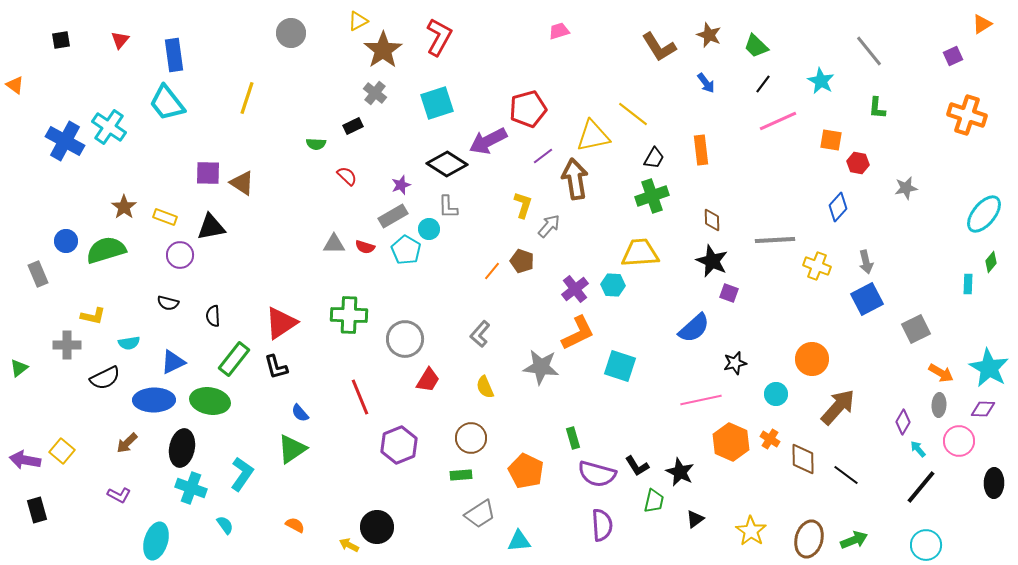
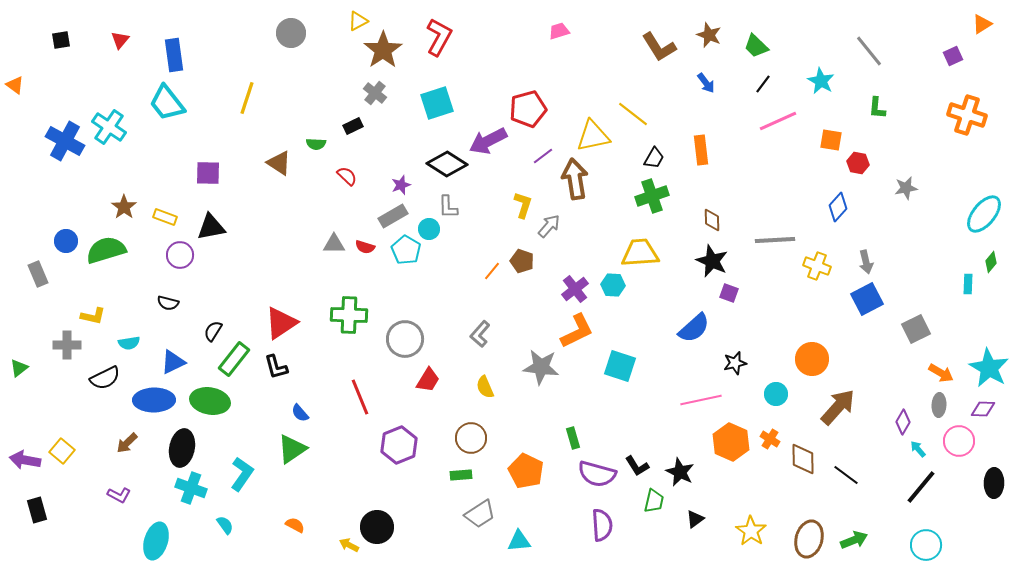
brown triangle at (242, 183): moved 37 px right, 20 px up
black semicircle at (213, 316): moved 15 px down; rotated 35 degrees clockwise
orange L-shape at (578, 333): moved 1 px left, 2 px up
